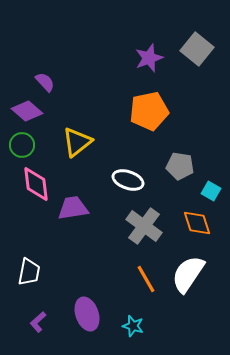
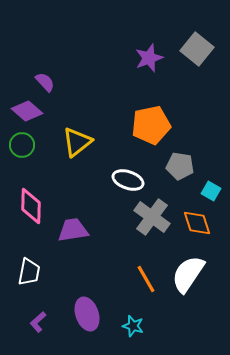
orange pentagon: moved 2 px right, 14 px down
pink diamond: moved 5 px left, 22 px down; rotated 9 degrees clockwise
purple trapezoid: moved 22 px down
gray cross: moved 8 px right, 9 px up
